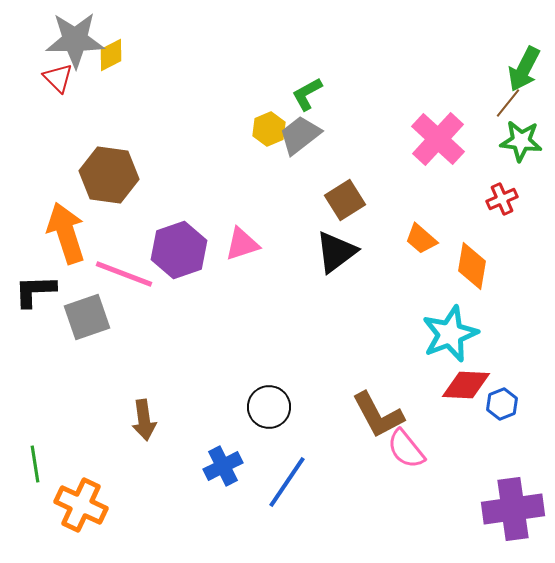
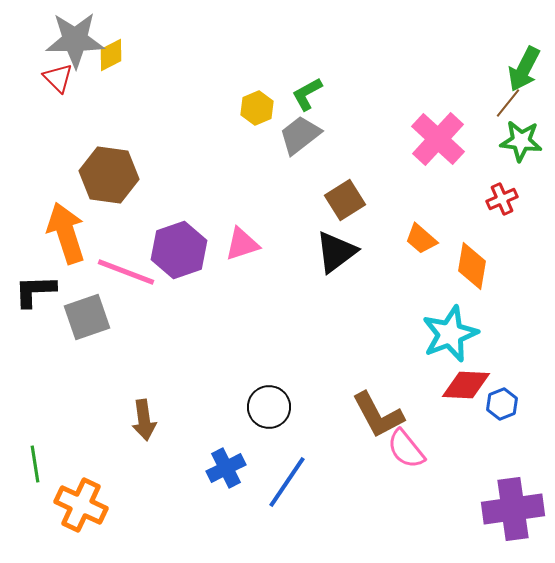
yellow hexagon: moved 12 px left, 21 px up
pink line: moved 2 px right, 2 px up
blue cross: moved 3 px right, 2 px down
